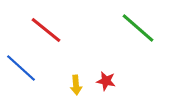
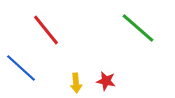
red line: rotated 12 degrees clockwise
yellow arrow: moved 2 px up
